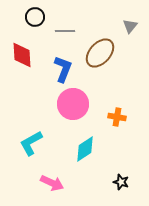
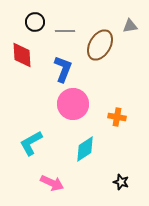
black circle: moved 5 px down
gray triangle: rotated 42 degrees clockwise
brown ellipse: moved 8 px up; rotated 12 degrees counterclockwise
